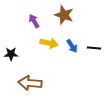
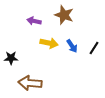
purple arrow: rotated 48 degrees counterclockwise
black line: rotated 64 degrees counterclockwise
black star: moved 4 px down
